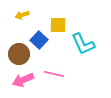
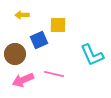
yellow arrow: rotated 16 degrees clockwise
blue square: rotated 24 degrees clockwise
cyan L-shape: moved 9 px right, 11 px down
brown circle: moved 4 px left
